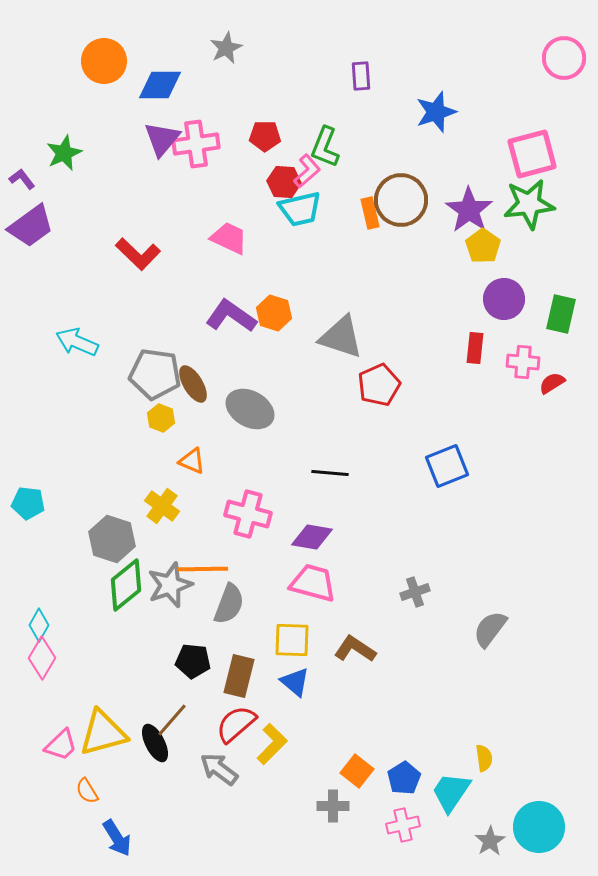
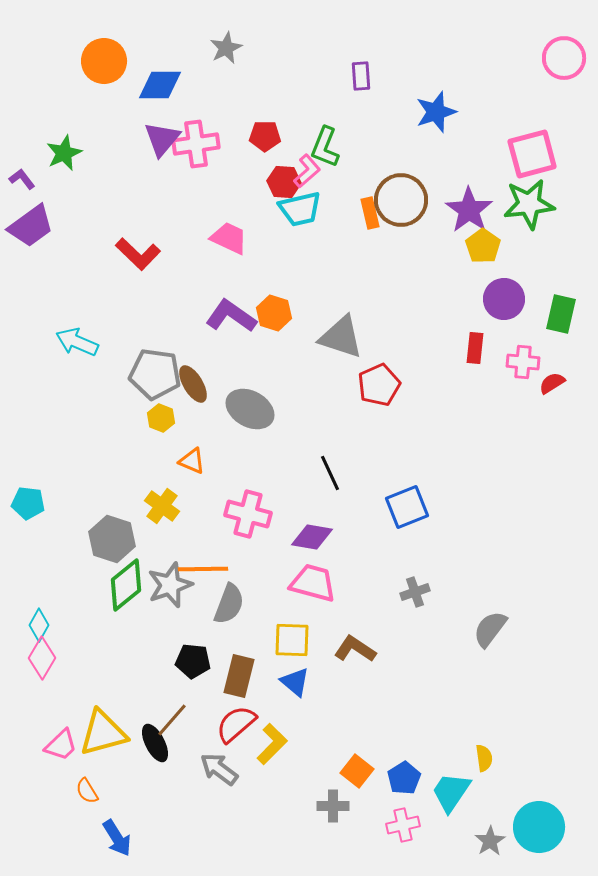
blue square at (447, 466): moved 40 px left, 41 px down
black line at (330, 473): rotated 60 degrees clockwise
